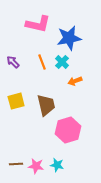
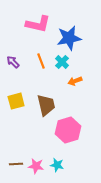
orange line: moved 1 px left, 1 px up
